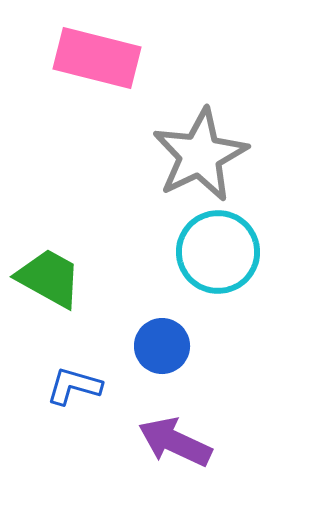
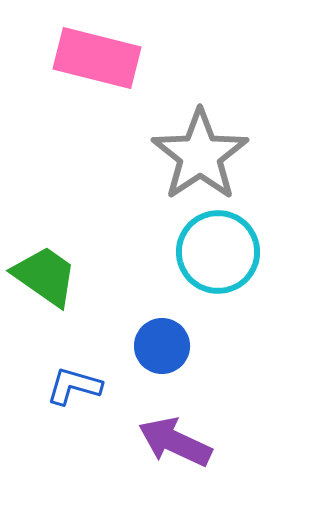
gray star: rotated 8 degrees counterclockwise
green trapezoid: moved 4 px left, 2 px up; rotated 6 degrees clockwise
